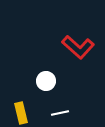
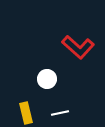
white circle: moved 1 px right, 2 px up
yellow rectangle: moved 5 px right
